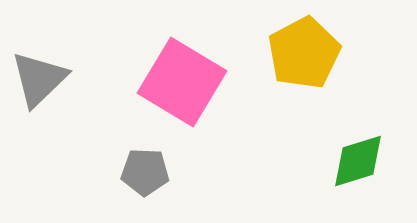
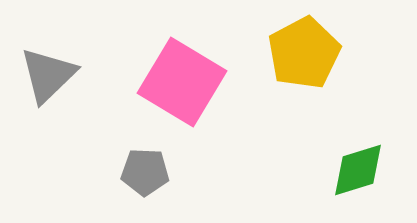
gray triangle: moved 9 px right, 4 px up
green diamond: moved 9 px down
